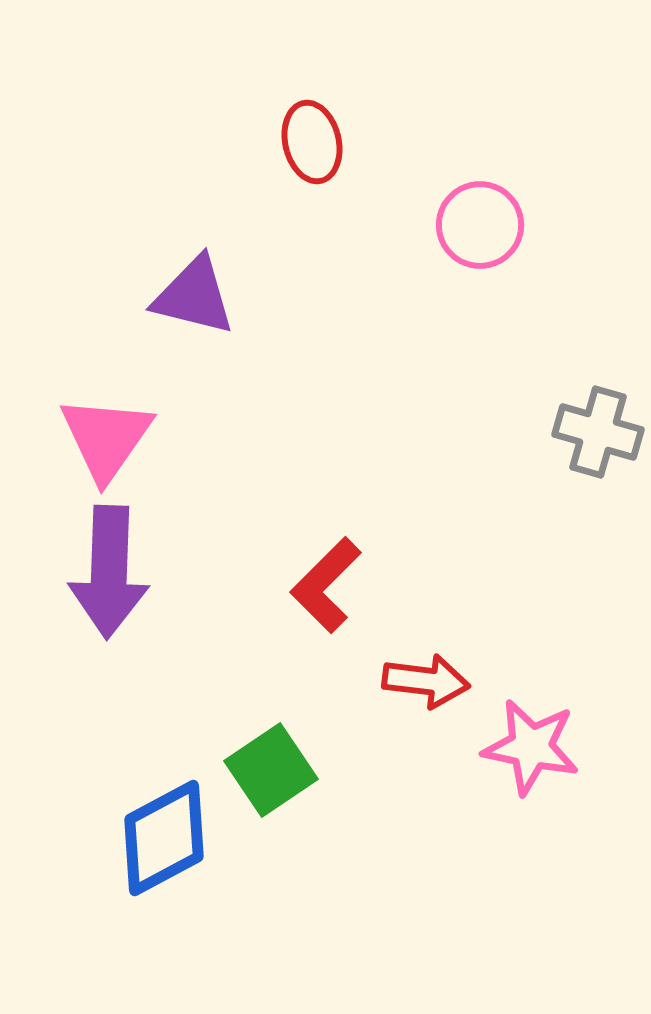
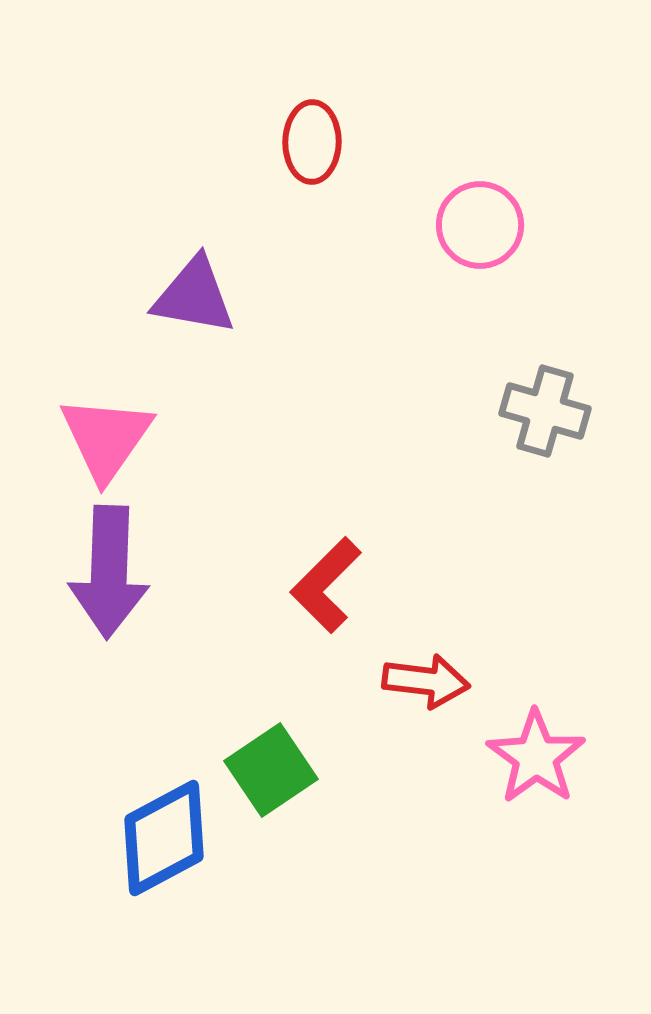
red ellipse: rotated 14 degrees clockwise
purple triangle: rotated 4 degrees counterclockwise
gray cross: moved 53 px left, 21 px up
pink star: moved 5 px right, 10 px down; rotated 24 degrees clockwise
